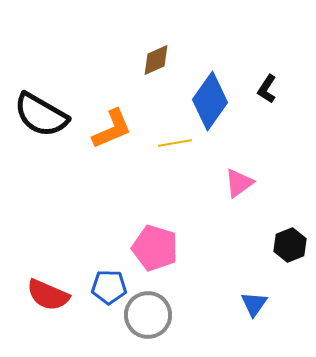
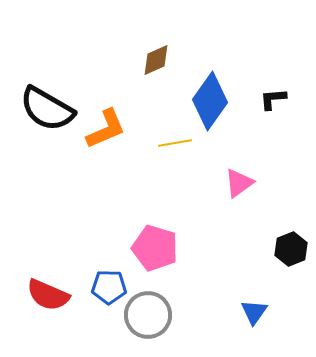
black L-shape: moved 6 px right, 10 px down; rotated 52 degrees clockwise
black semicircle: moved 6 px right, 6 px up
orange L-shape: moved 6 px left
black hexagon: moved 1 px right, 4 px down
blue triangle: moved 8 px down
